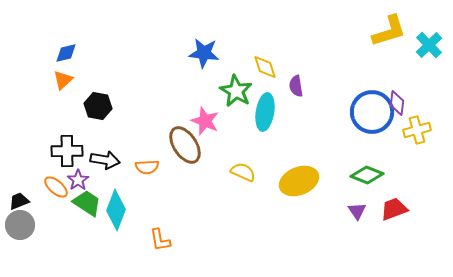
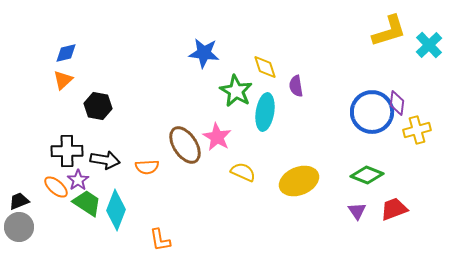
pink star: moved 12 px right, 16 px down; rotated 8 degrees clockwise
gray circle: moved 1 px left, 2 px down
